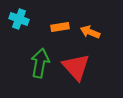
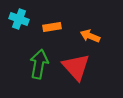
orange rectangle: moved 8 px left
orange arrow: moved 4 px down
green arrow: moved 1 px left, 1 px down
